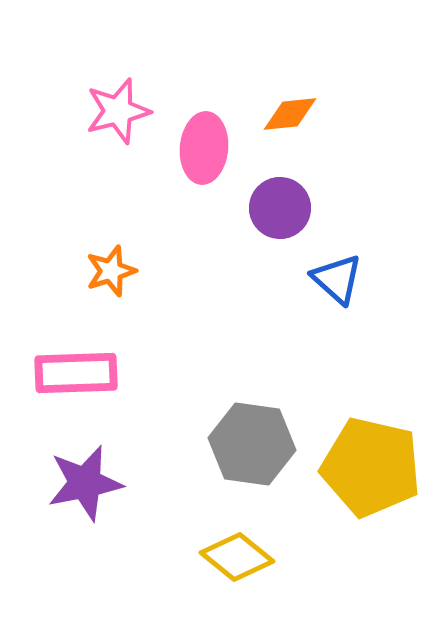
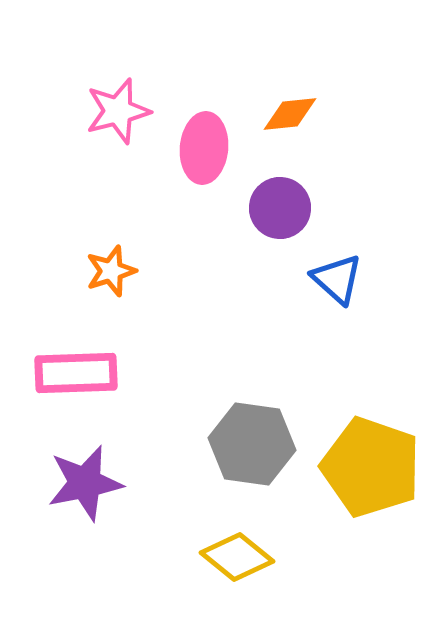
yellow pentagon: rotated 6 degrees clockwise
